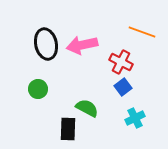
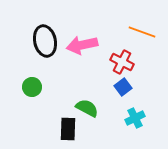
black ellipse: moved 1 px left, 3 px up
red cross: moved 1 px right
green circle: moved 6 px left, 2 px up
